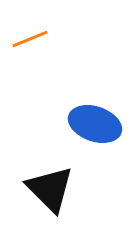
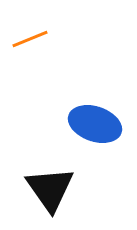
black triangle: rotated 10 degrees clockwise
